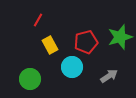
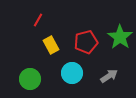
green star: rotated 20 degrees counterclockwise
yellow rectangle: moved 1 px right
cyan circle: moved 6 px down
